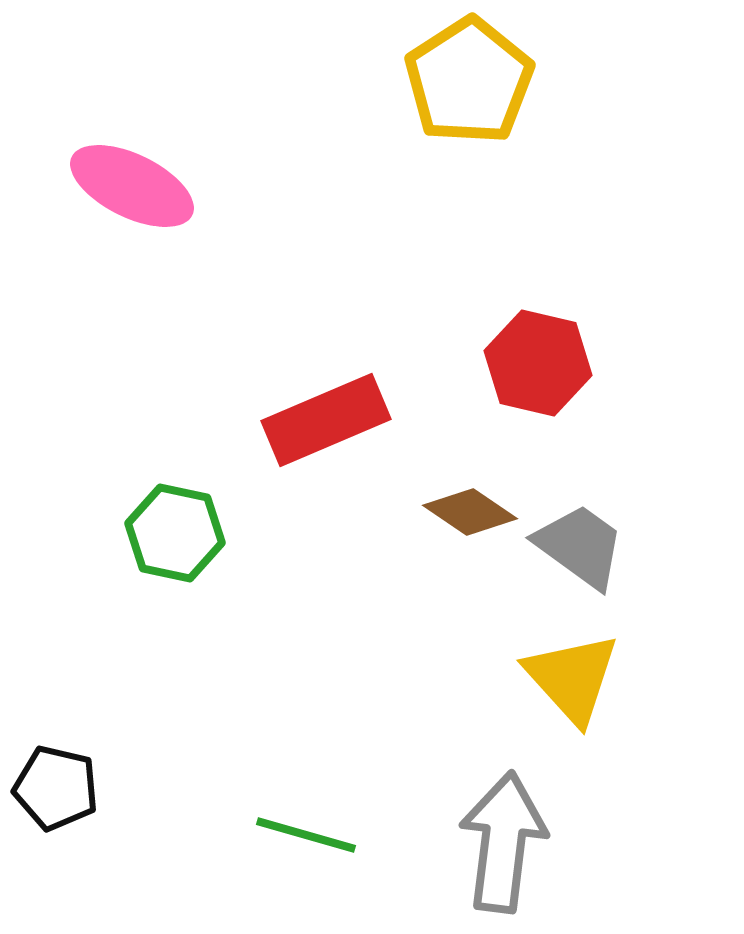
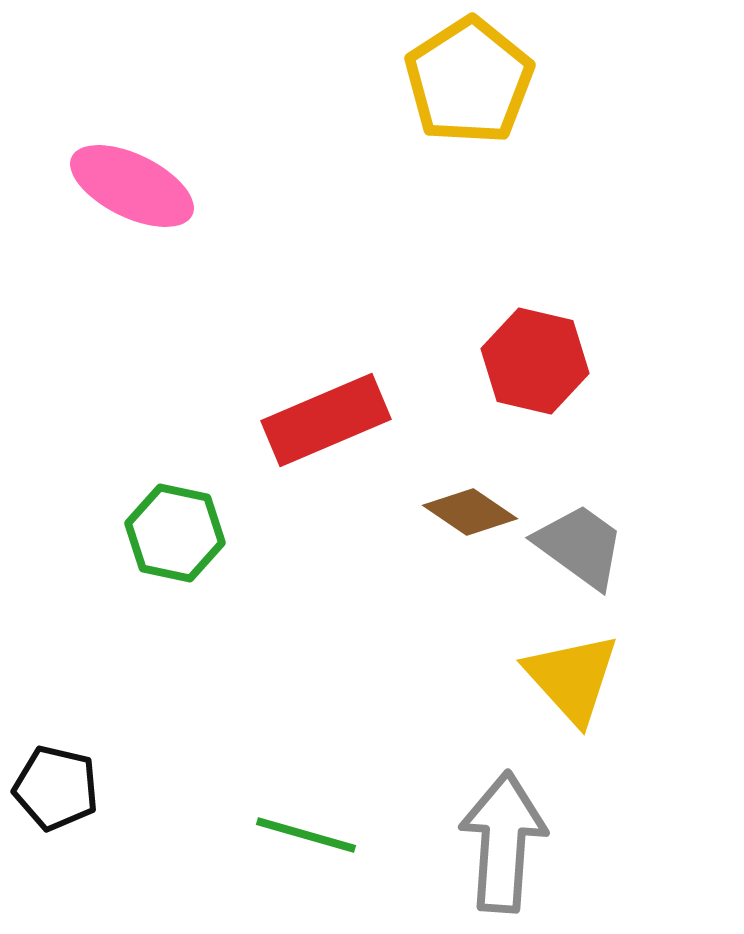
red hexagon: moved 3 px left, 2 px up
gray arrow: rotated 3 degrees counterclockwise
